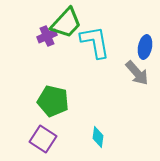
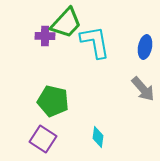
purple cross: moved 2 px left; rotated 24 degrees clockwise
gray arrow: moved 6 px right, 16 px down
